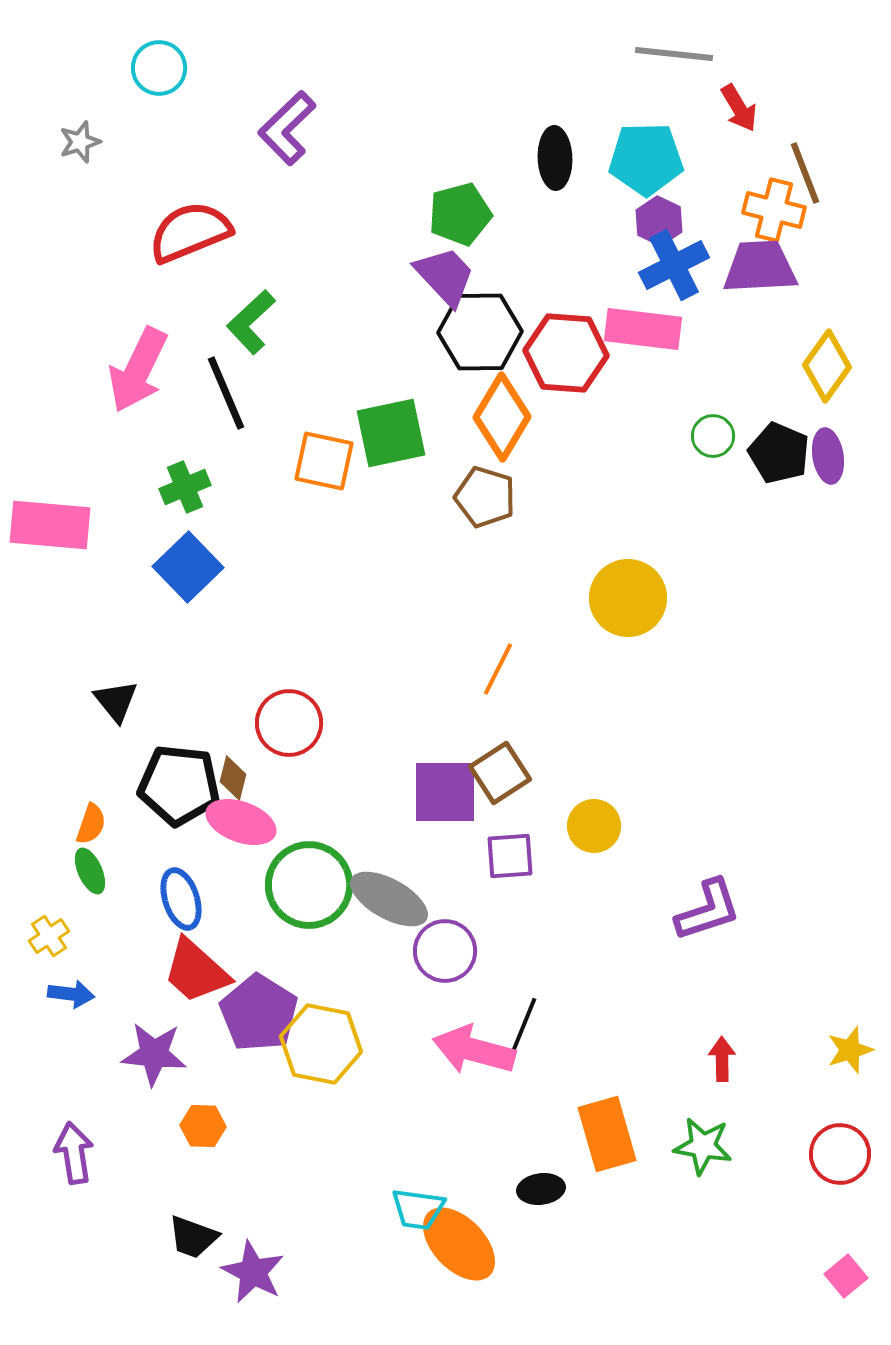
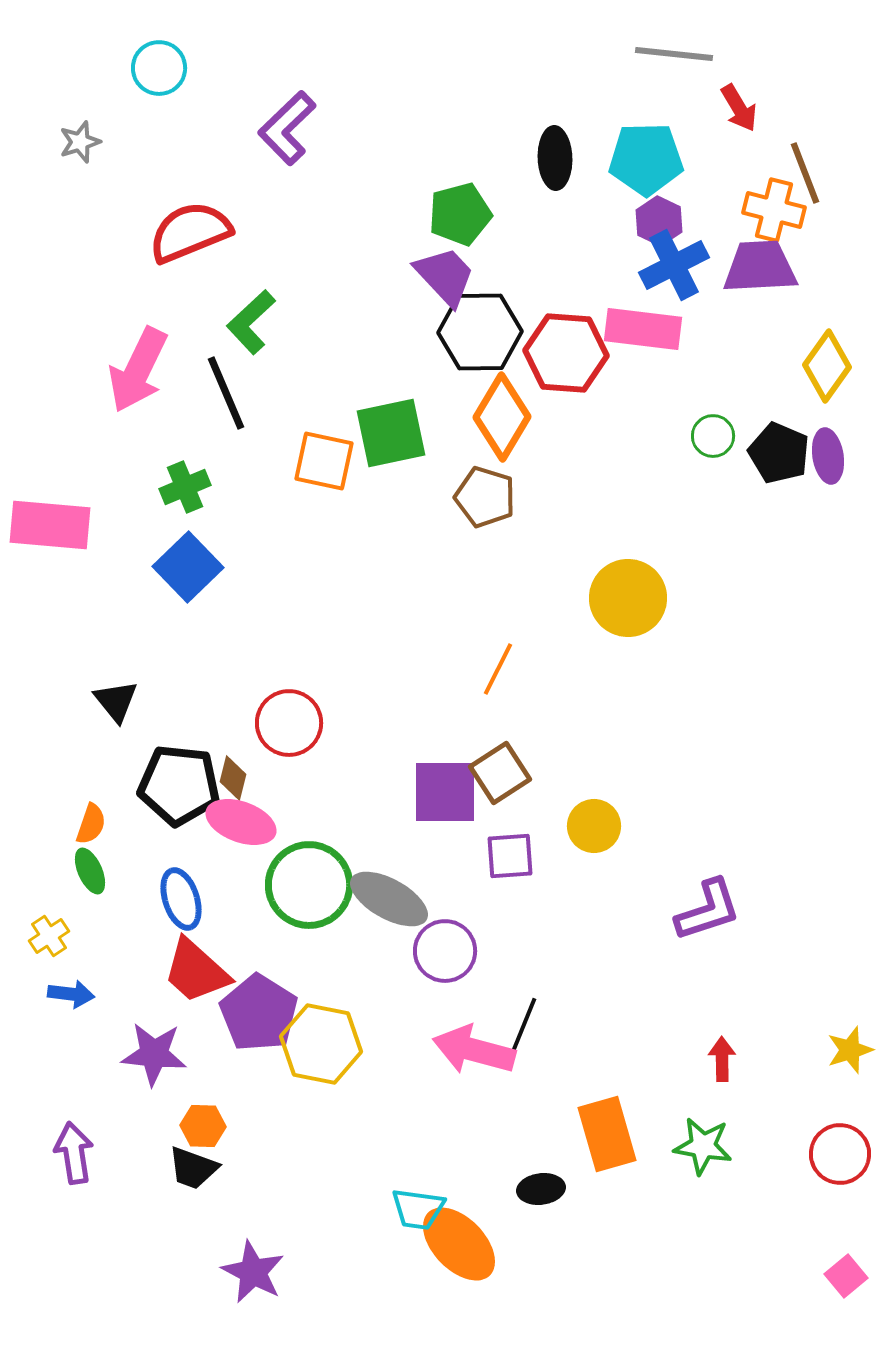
black trapezoid at (193, 1237): moved 69 px up
